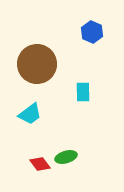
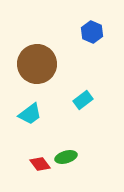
cyan rectangle: moved 8 px down; rotated 54 degrees clockwise
